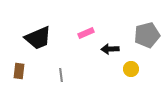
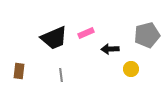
black trapezoid: moved 16 px right
